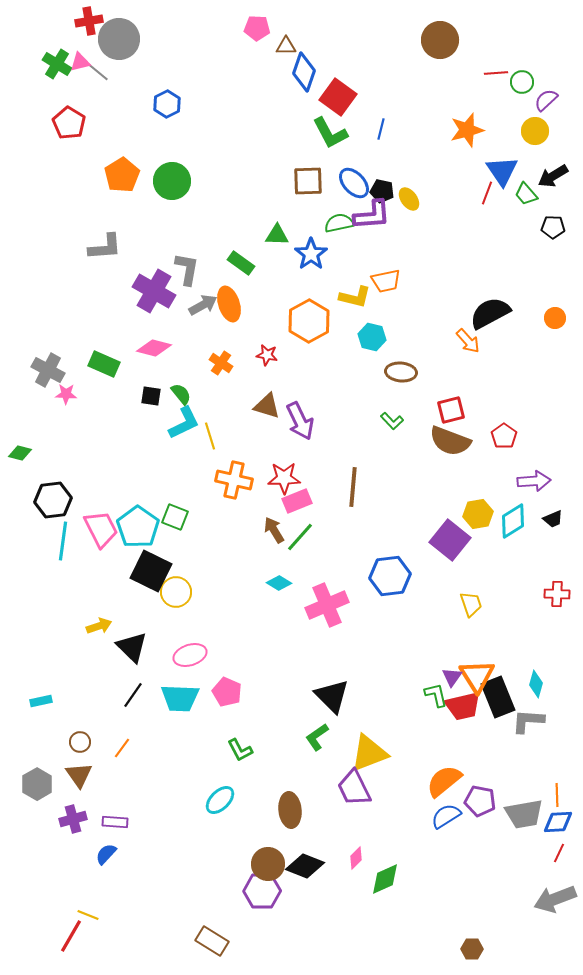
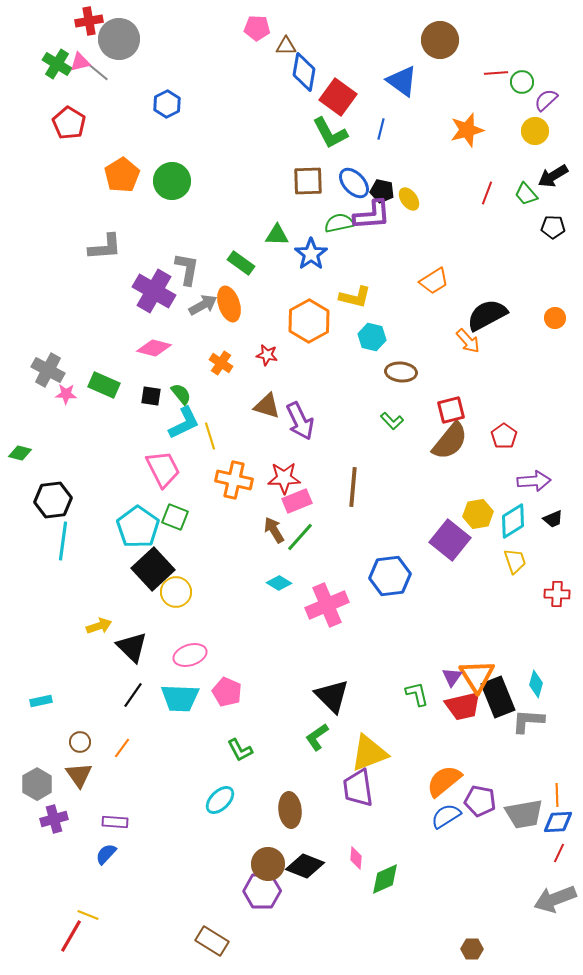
blue diamond at (304, 72): rotated 9 degrees counterclockwise
blue triangle at (502, 171): moved 100 px left, 90 px up; rotated 20 degrees counterclockwise
orange trapezoid at (386, 281): moved 48 px right; rotated 20 degrees counterclockwise
black semicircle at (490, 313): moved 3 px left, 2 px down
green rectangle at (104, 364): moved 21 px down
brown semicircle at (450, 441): rotated 72 degrees counterclockwise
pink trapezoid at (101, 529): moved 62 px right, 60 px up
black square at (151, 571): moved 2 px right, 2 px up; rotated 21 degrees clockwise
yellow trapezoid at (471, 604): moved 44 px right, 43 px up
green L-shape at (436, 695): moved 19 px left, 1 px up
purple trapezoid at (354, 788): moved 4 px right; rotated 18 degrees clockwise
purple cross at (73, 819): moved 19 px left
pink diamond at (356, 858): rotated 40 degrees counterclockwise
